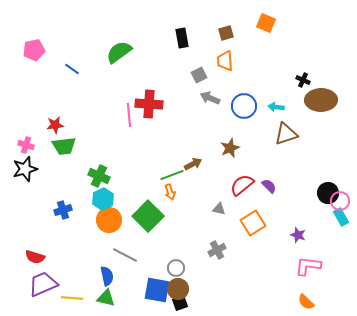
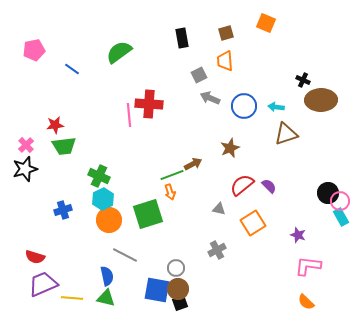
pink cross at (26, 145): rotated 28 degrees clockwise
green square at (148, 216): moved 2 px up; rotated 28 degrees clockwise
